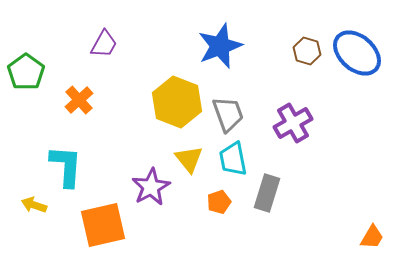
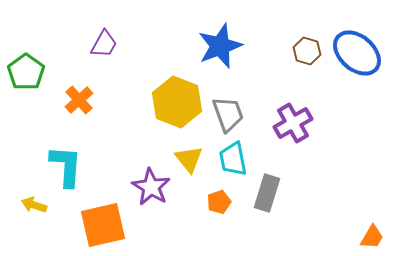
purple star: rotated 12 degrees counterclockwise
